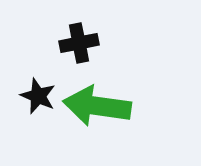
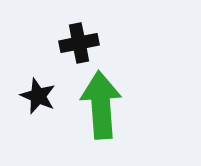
green arrow: moved 4 px right, 1 px up; rotated 78 degrees clockwise
